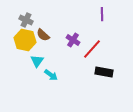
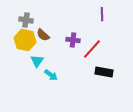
gray cross: rotated 16 degrees counterclockwise
purple cross: rotated 24 degrees counterclockwise
